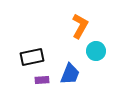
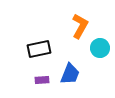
cyan circle: moved 4 px right, 3 px up
black rectangle: moved 7 px right, 8 px up
